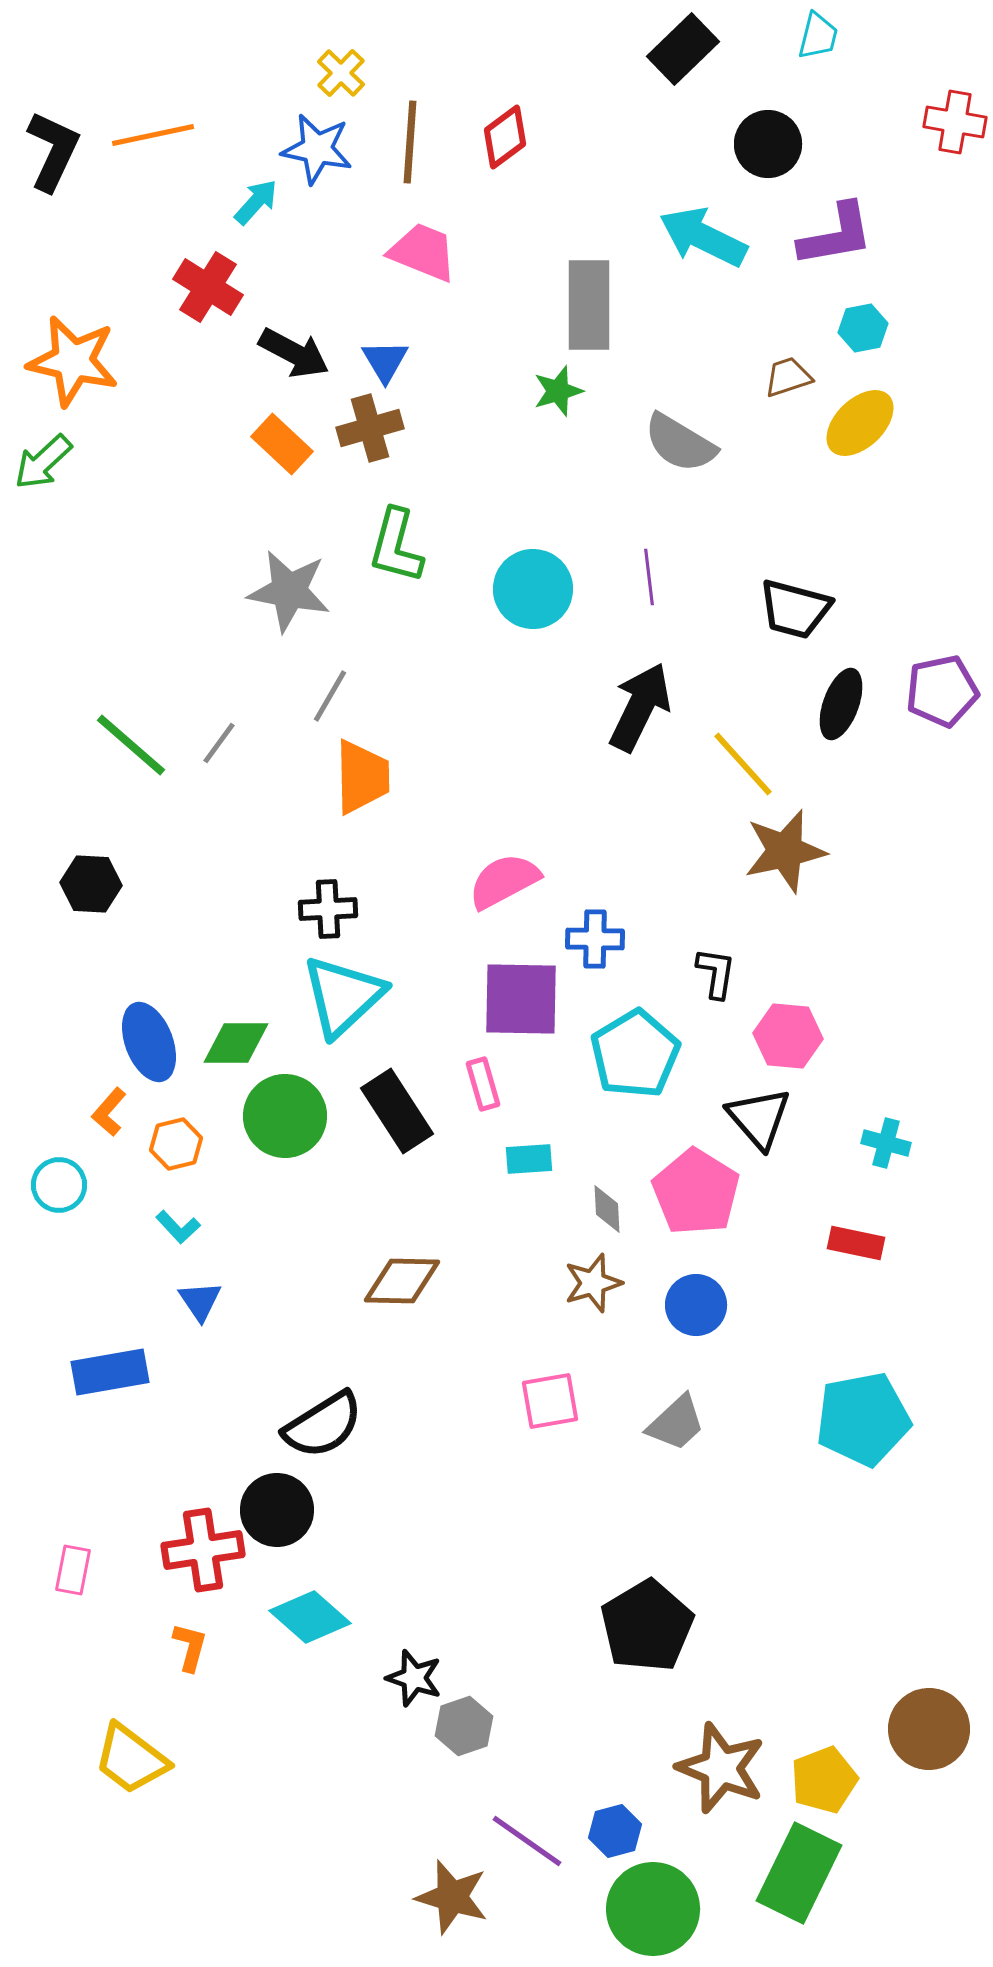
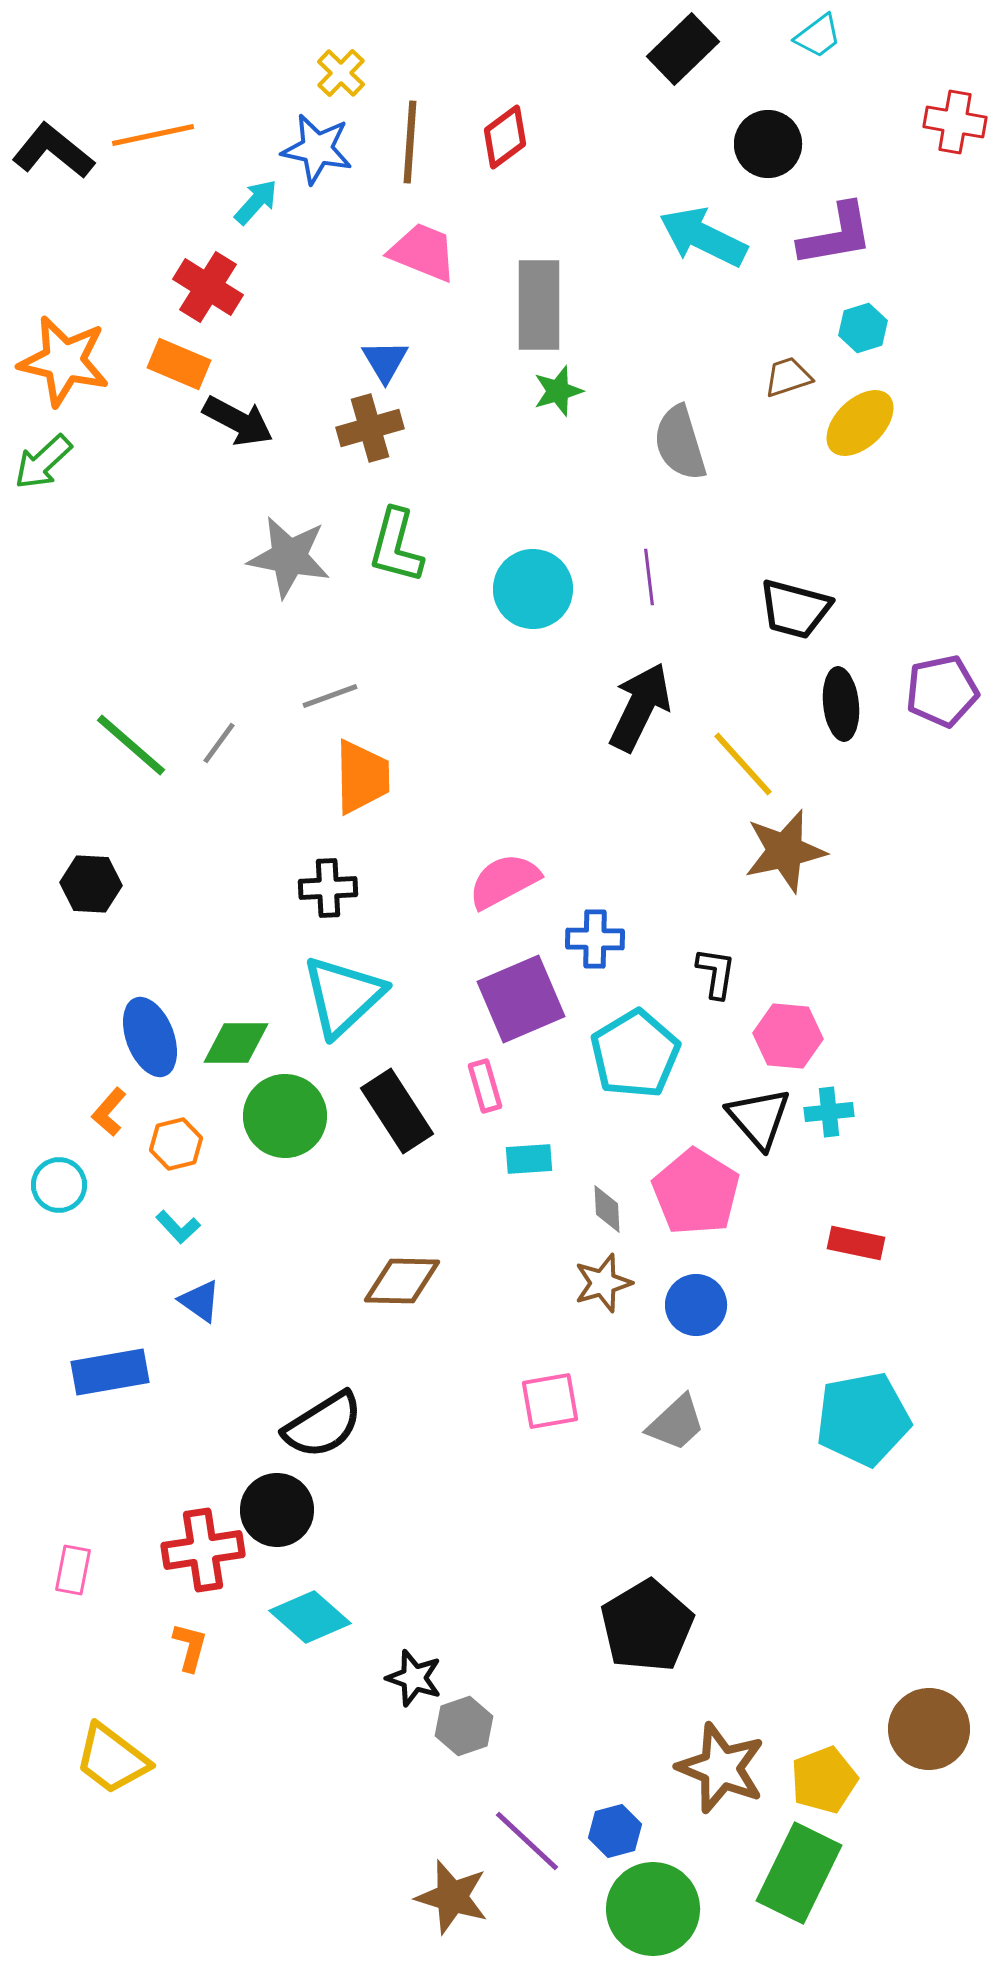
cyan trapezoid at (818, 36): rotated 39 degrees clockwise
black L-shape at (53, 151): rotated 76 degrees counterclockwise
gray rectangle at (589, 305): moved 50 px left
cyan hexagon at (863, 328): rotated 6 degrees counterclockwise
black arrow at (294, 353): moved 56 px left, 68 px down
orange star at (73, 361): moved 9 px left
gray semicircle at (680, 443): rotated 42 degrees clockwise
orange rectangle at (282, 444): moved 103 px left, 80 px up; rotated 20 degrees counterclockwise
gray star at (289, 591): moved 34 px up
gray line at (330, 696): rotated 40 degrees clockwise
black ellipse at (841, 704): rotated 26 degrees counterclockwise
black cross at (328, 909): moved 21 px up
purple square at (521, 999): rotated 24 degrees counterclockwise
blue ellipse at (149, 1042): moved 1 px right, 5 px up
pink rectangle at (483, 1084): moved 2 px right, 2 px down
cyan cross at (886, 1143): moved 57 px left, 31 px up; rotated 21 degrees counterclockwise
brown star at (593, 1283): moved 10 px right
blue triangle at (200, 1301): rotated 21 degrees counterclockwise
yellow trapezoid at (131, 1759): moved 19 px left
purple line at (527, 1841): rotated 8 degrees clockwise
